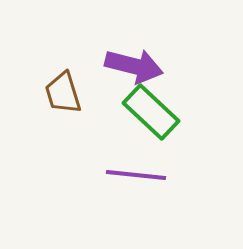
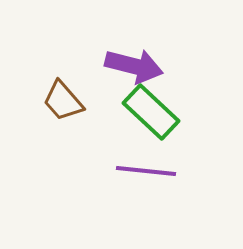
brown trapezoid: moved 8 px down; rotated 24 degrees counterclockwise
purple line: moved 10 px right, 4 px up
